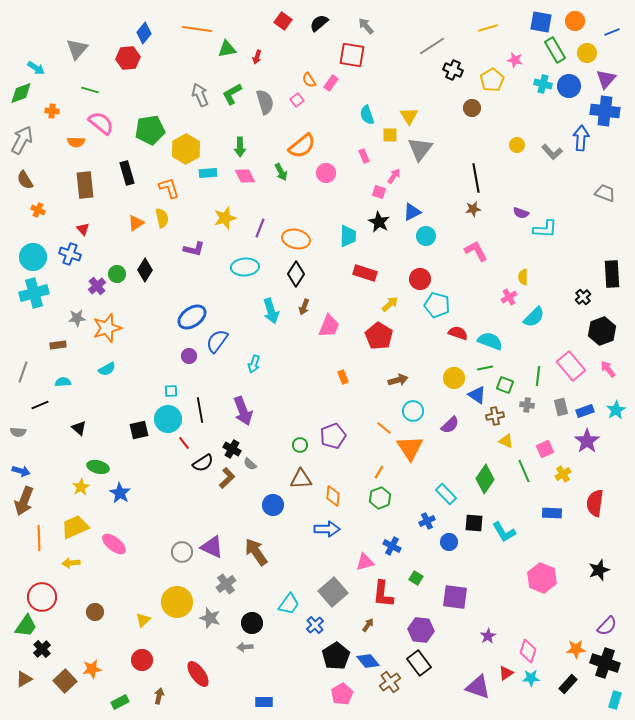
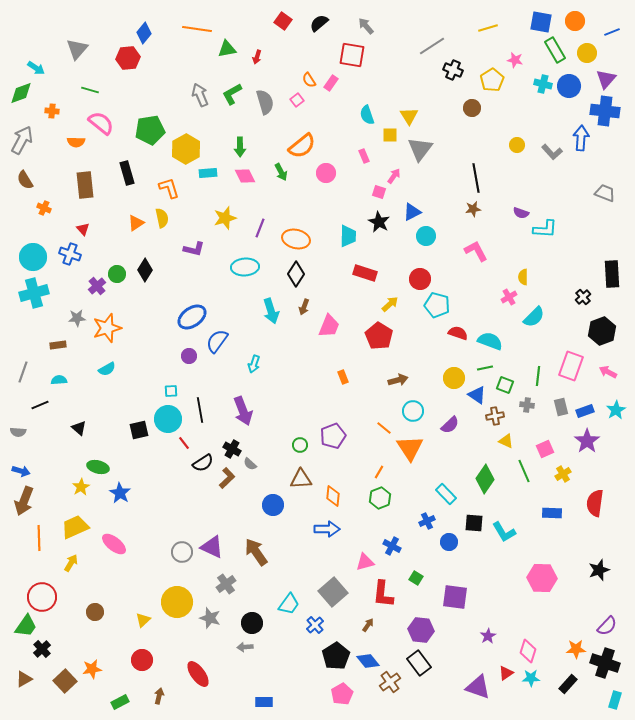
orange cross at (38, 210): moved 6 px right, 2 px up
pink rectangle at (571, 366): rotated 60 degrees clockwise
pink arrow at (608, 369): moved 3 px down; rotated 24 degrees counterclockwise
cyan semicircle at (63, 382): moved 4 px left, 2 px up
yellow arrow at (71, 563): rotated 126 degrees clockwise
pink hexagon at (542, 578): rotated 20 degrees counterclockwise
